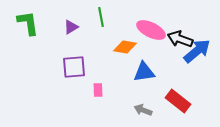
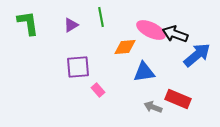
purple triangle: moved 2 px up
black arrow: moved 5 px left, 5 px up
orange diamond: rotated 15 degrees counterclockwise
blue arrow: moved 4 px down
purple square: moved 4 px right
pink rectangle: rotated 40 degrees counterclockwise
red rectangle: moved 2 px up; rotated 15 degrees counterclockwise
gray arrow: moved 10 px right, 3 px up
